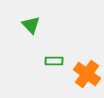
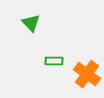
green triangle: moved 2 px up
